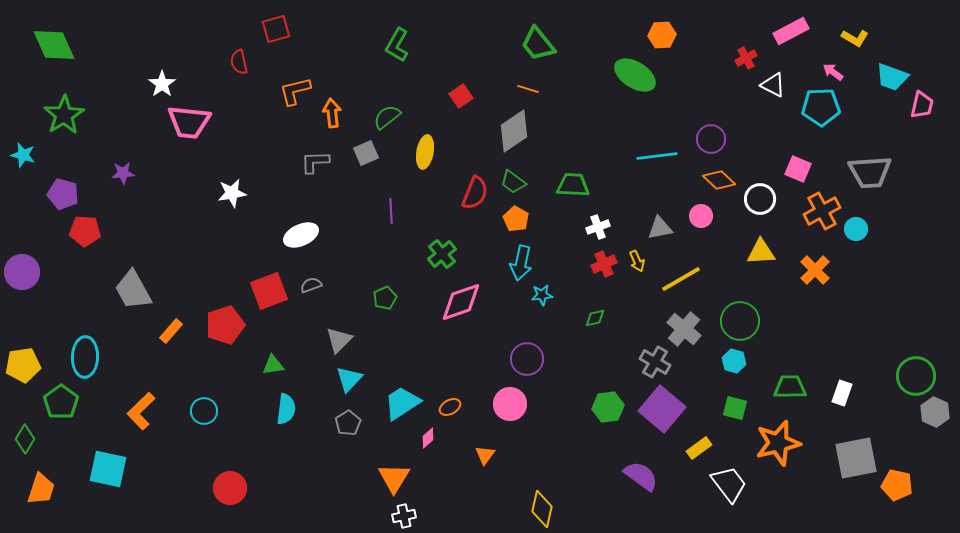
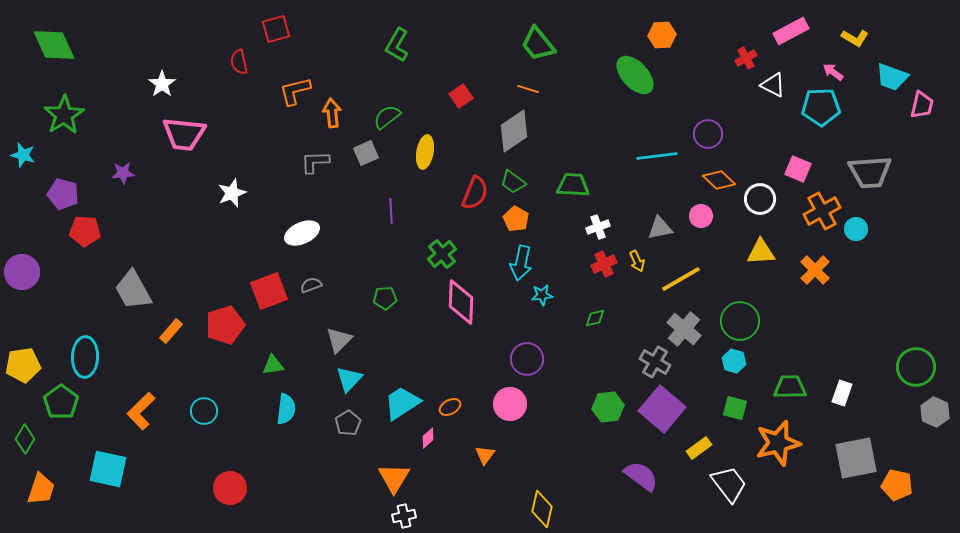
green ellipse at (635, 75): rotated 15 degrees clockwise
pink trapezoid at (189, 122): moved 5 px left, 12 px down
purple circle at (711, 139): moved 3 px left, 5 px up
white star at (232, 193): rotated 12 degrees counterclockwise
white ellipse at (301, 235): moved 1 px right, 2 px up
green pentagon at (385, 298): rotated 20 degrees clockwise
pink diamond at (461, 302): rotated 69 degrees counterclockwise
green circle at (916, 376): moved 9 px up
